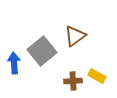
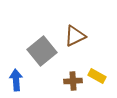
brown triangle: rotated 10 degrees clockwise
blue arrow: moved 2 px right, 17 px down
